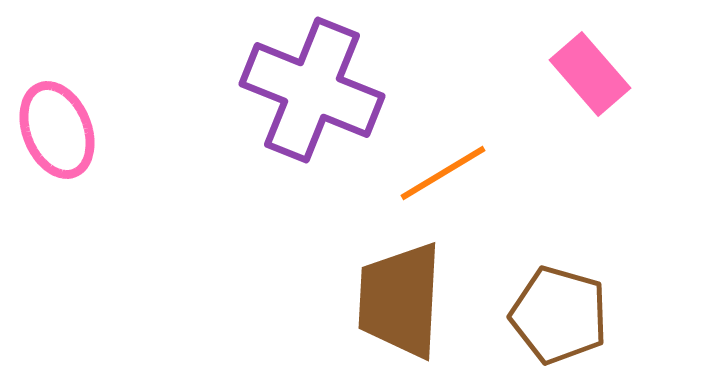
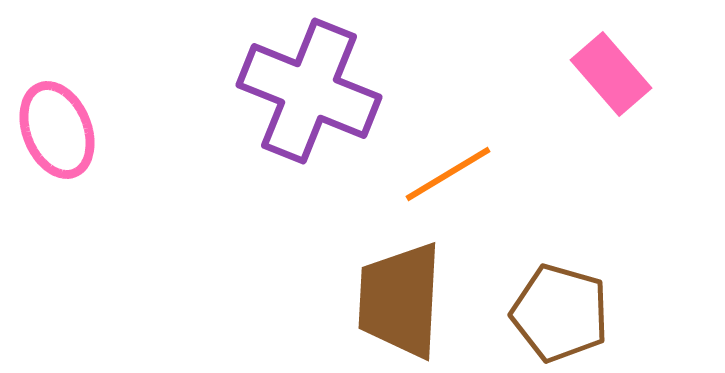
pink rectangle: moved 21 px right
purple cross: moved 3 px left, 1 px down
orange line: moved 5 px right, 1 px down
brown pentagon: moved 1 px right, 2 px up
